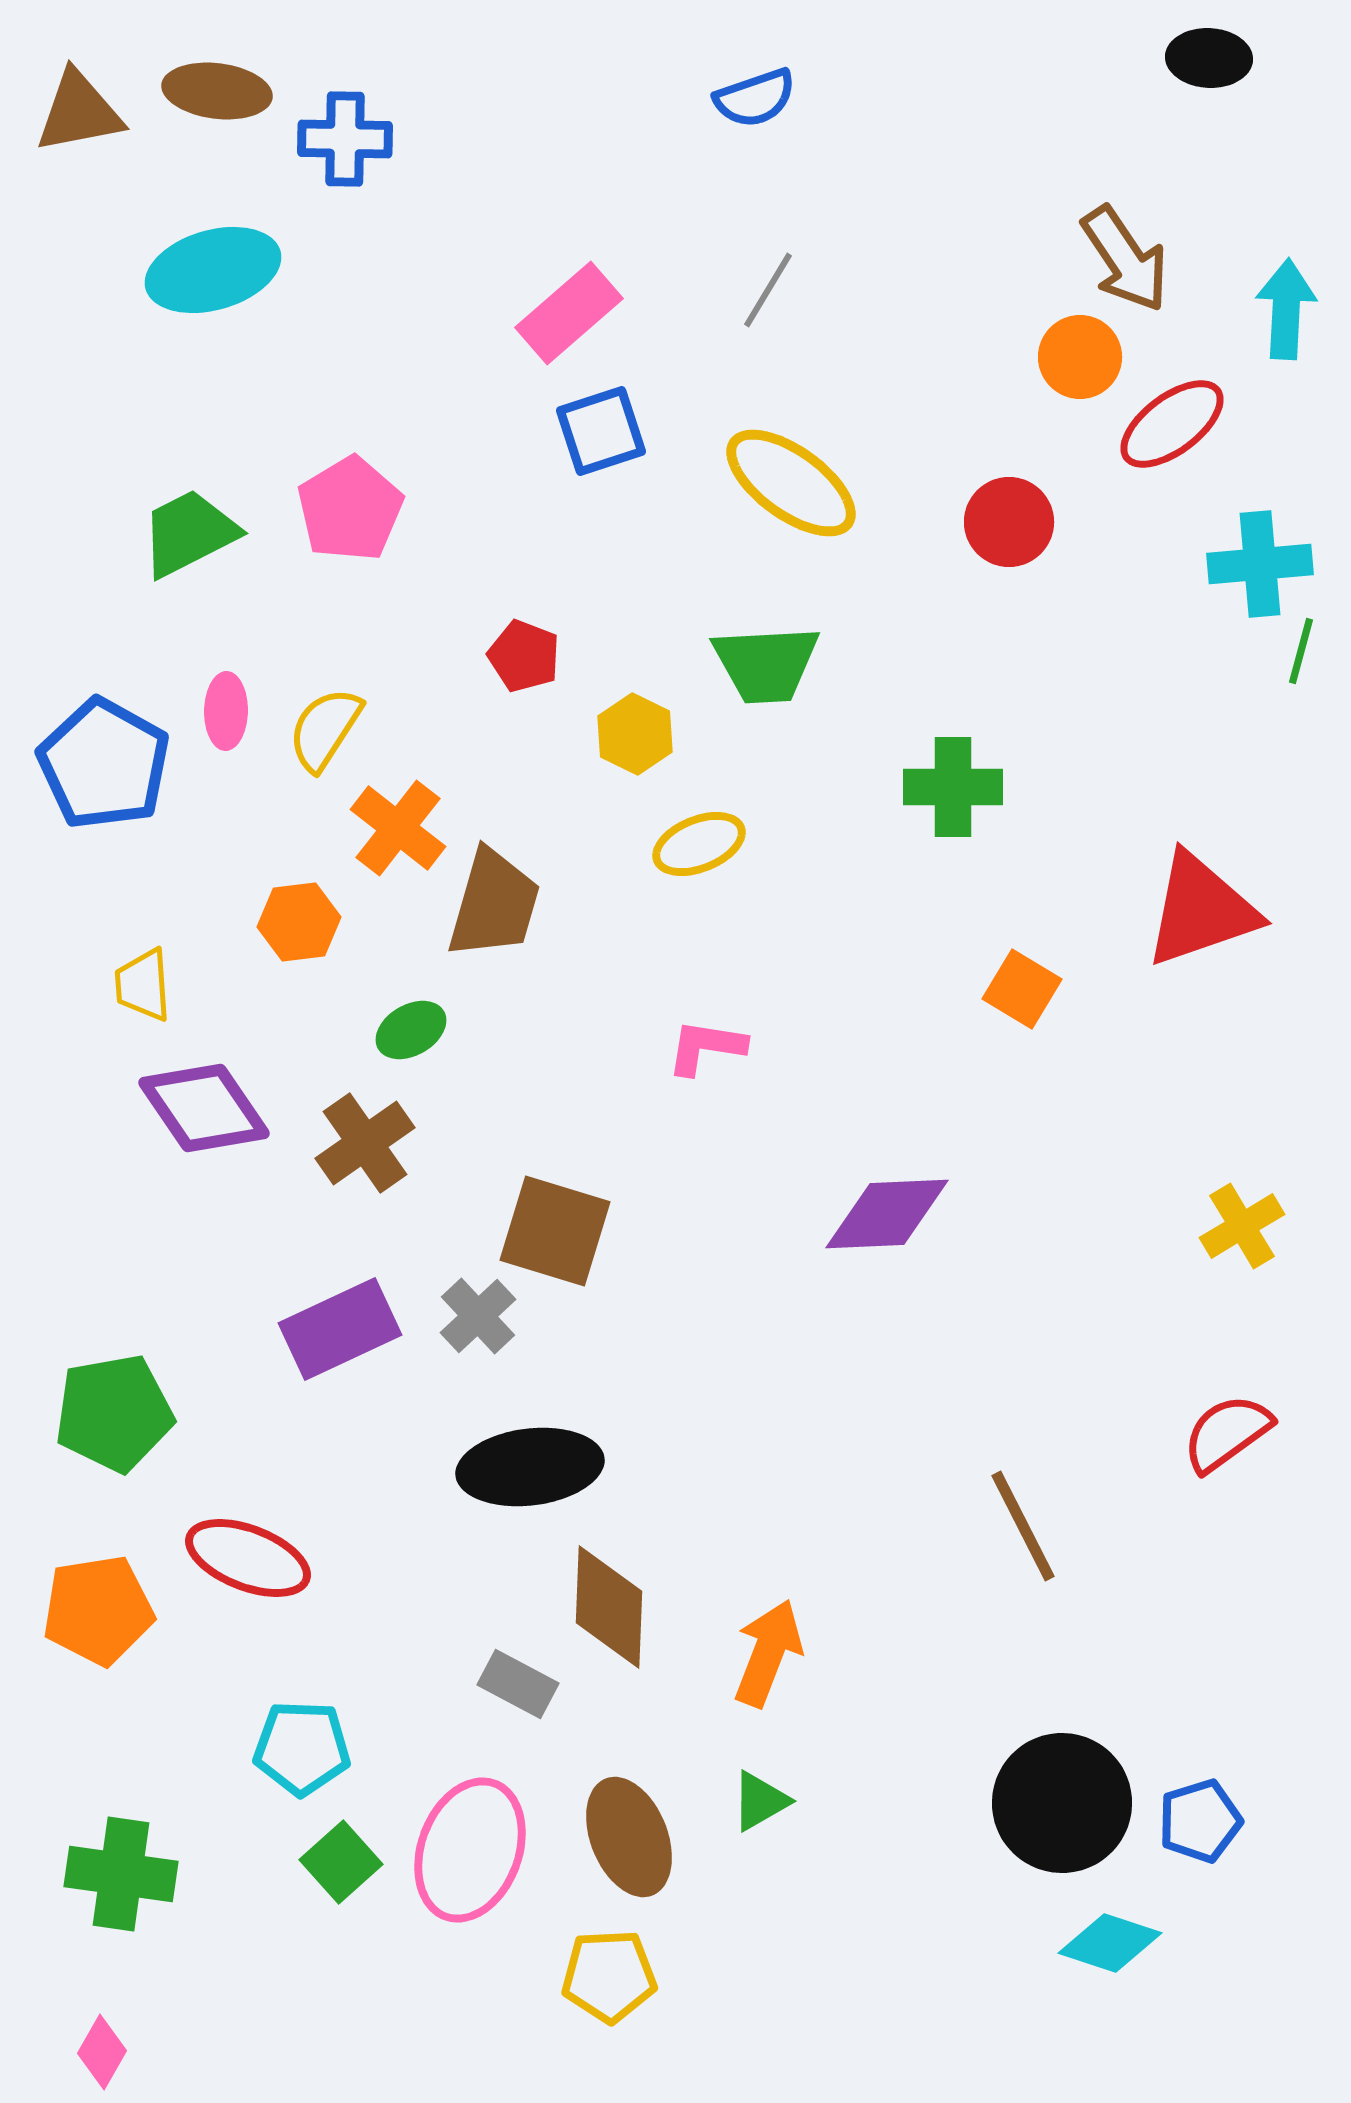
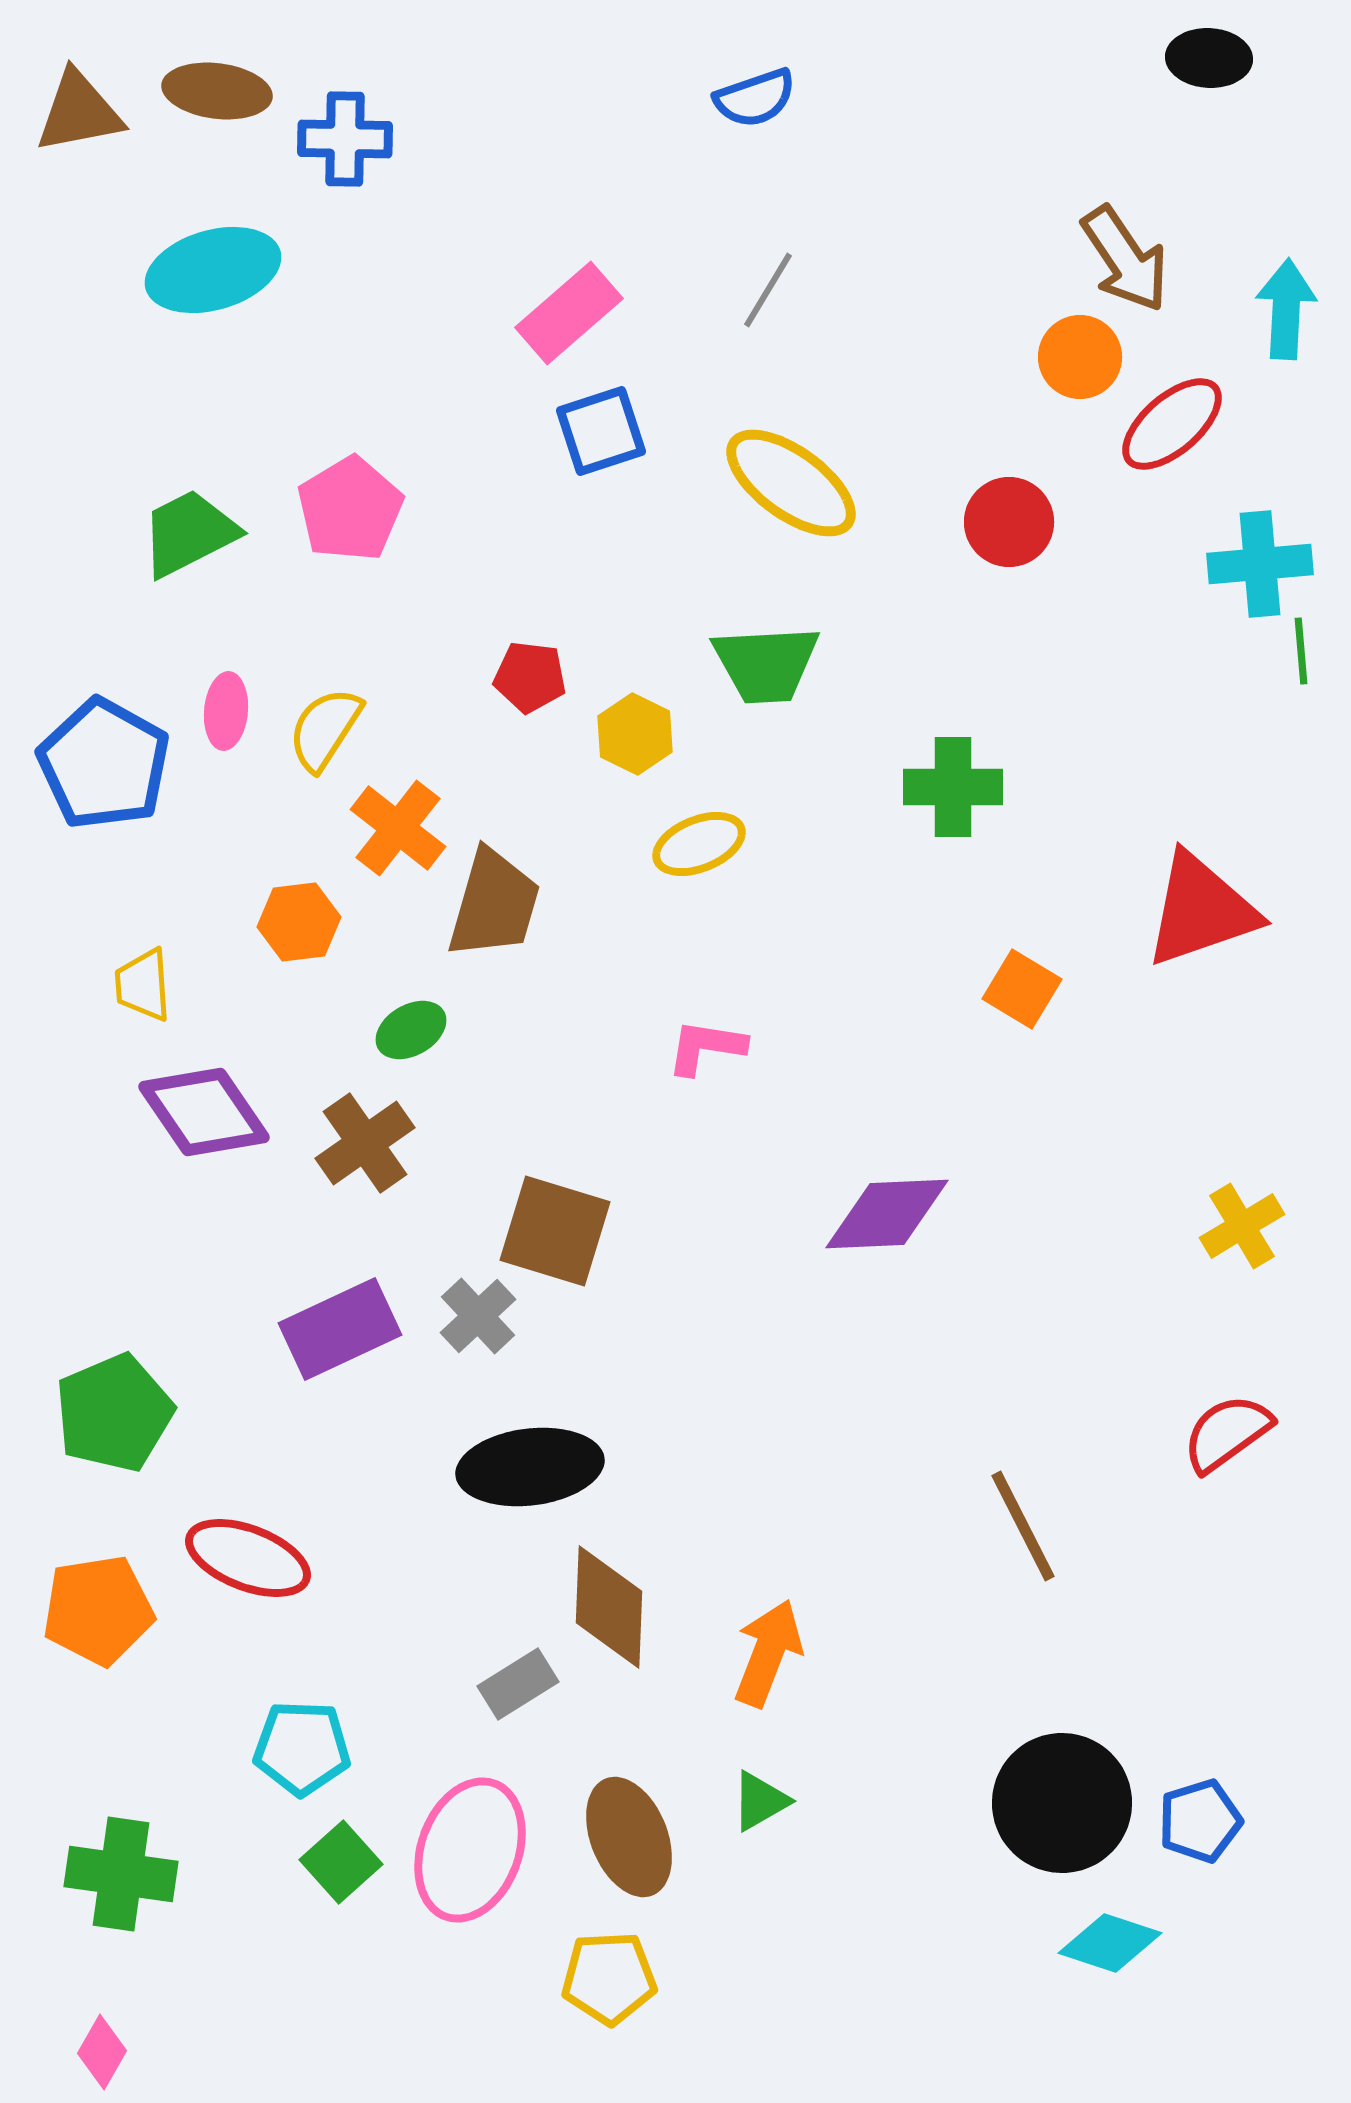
red ellipse at (1172, 424): rotated 4 degrees counterclockwise
green line at (1301, 651): rotated 20 degrees counterclockwise
red pentagon at (524, 656): moved 6 px right, 21 px down; rotated 14 degrees counterclockwise
pink ellipse at (226, 711): rotated 4 degrees clockwise
purple diamond at (204, 1108): moved 4 px down
green pentagon at (114, 1413): rotated 13 degrees counterclockwise
gray rectangle at (518, 1684): rotated 60 degrees counterclockwise
yellow pentagon at (609, 1976): moved 2 px down
